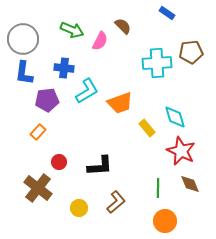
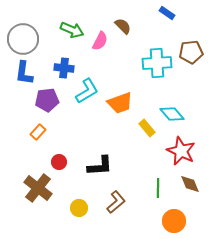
cyan diamond: moved 3 px left, 3 px up; rotated 25 degrees counterclockwise
orange circle: moved 9 px right
